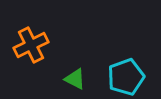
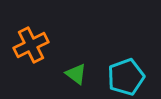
green triangle: moved 1 px right, 5 px up; rotated 10 degrees clockwise
